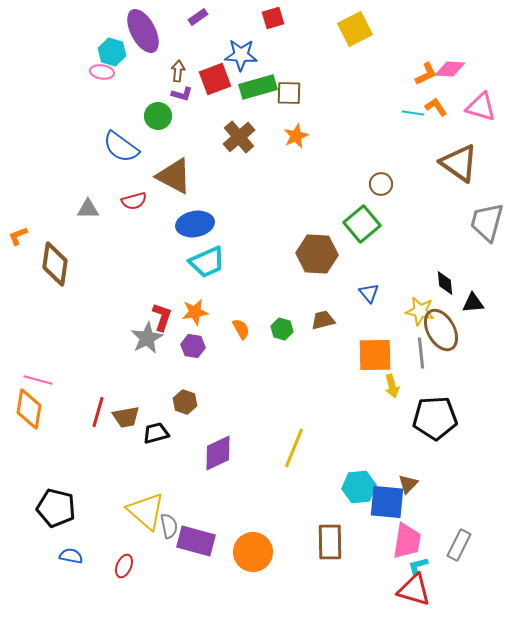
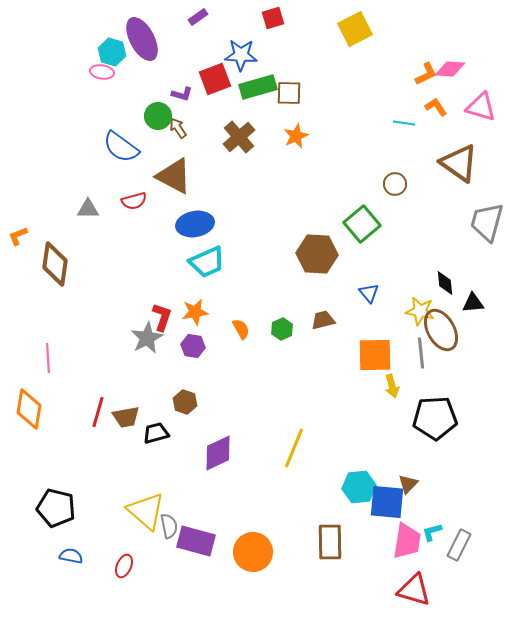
purple ellipse at (143, 31): moved 1 px left, 8 px down
brown arrow at (178, 71): moved 57 px down; rotated 40 degrees counterclockwise
cyan line at (413, 113): moved 9 px left, 10 px down
brown circle at (381, 184): moved 14 px right
green hexagon at (282, 329): rotated 20 degrees clockwise
pink line at (38, 380): moved 10 px right, 22 px up; rotated 72 degrees clockwise
cyan L-shape at (418, 566): moved 14 px right, 34 px up
